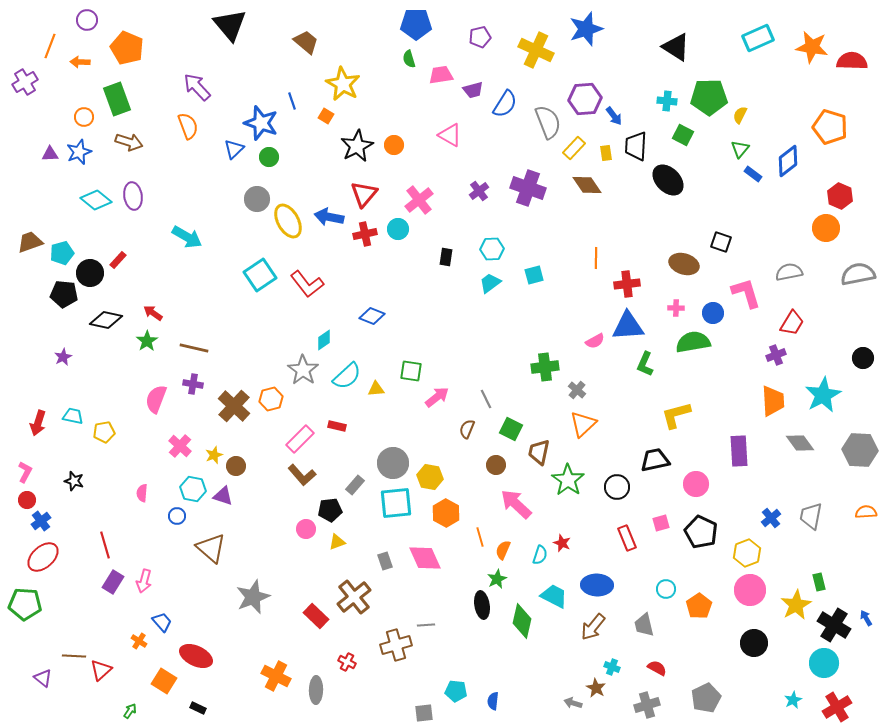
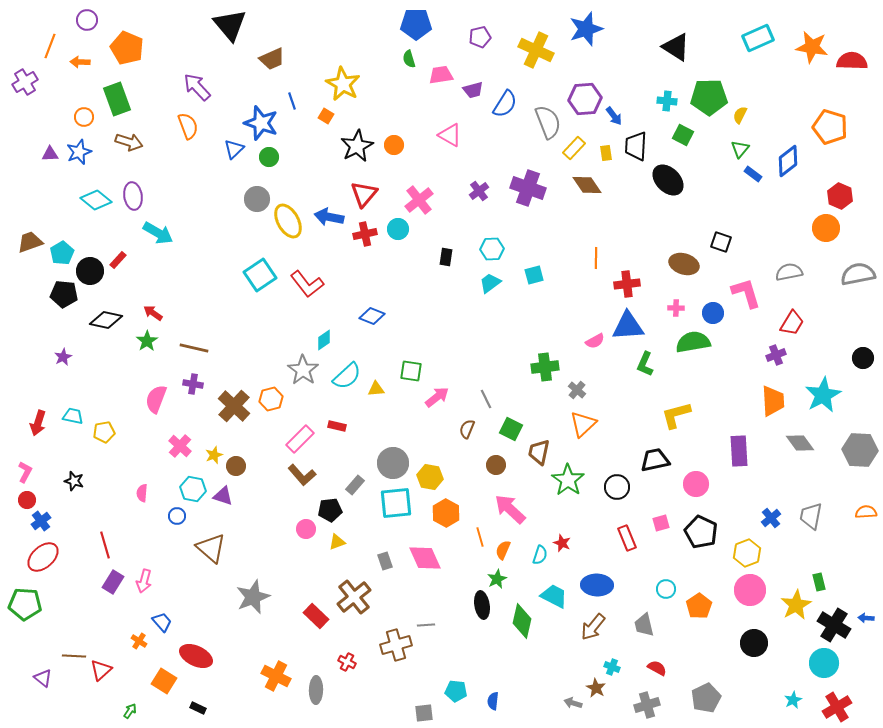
brown trapezoid at (306, 42): moved 34 px left, 17 px down; rotated 116 degrees clockwise
cyan arrow at (187, 237): moved 29 px left, 4 px up
cyan pentagon at (62, 253): rotated 15 degrees counterclockwise
black circle at (90, 273): moved 2 px up
pink arrow at (516, 504): moved 6 px left, 5 px down
blue arrow at (866, 618): rotated 56 degrees counterclockwise
